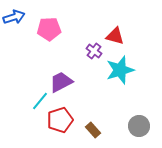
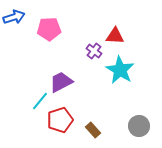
red triangle: rotated 12 degrees counterclockwise
cyan star: rotated 24 degrees counterclockwise
